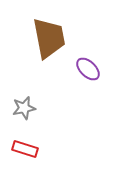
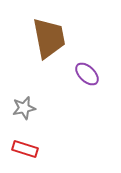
purple ellipse: moved 1 px left, 5 px down
